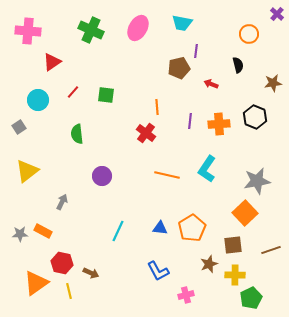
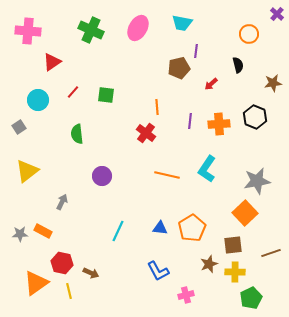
red arrow at (211, 84): rotated 64 degrees counterclockwise
brown line at (271, 250): moved 3 px down
yellow cross at (235, 275): moved 3 px up
